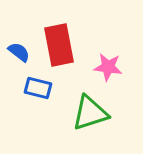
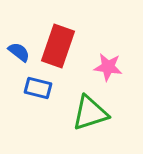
red rectangle: moved 1 px left, 1 px down; rotated 30 degrees clockwise
